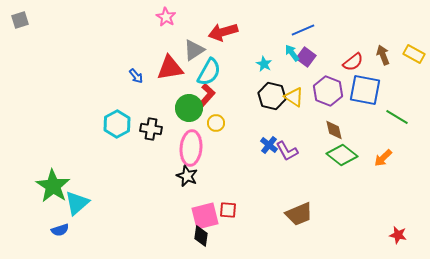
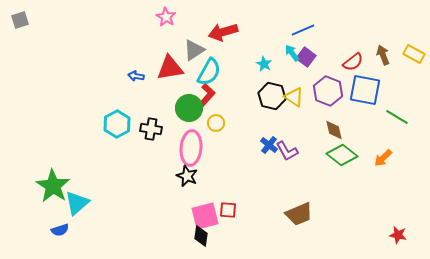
blue arrow: rotated 140 degrees clockwise
